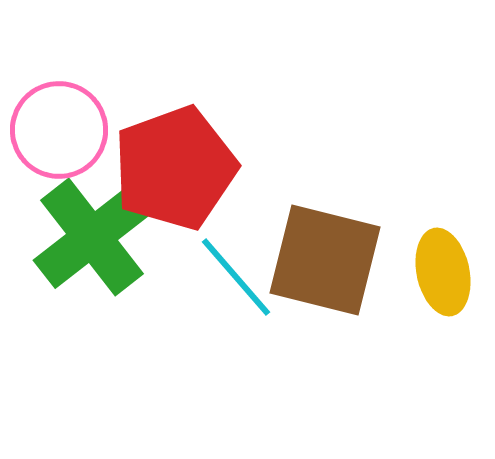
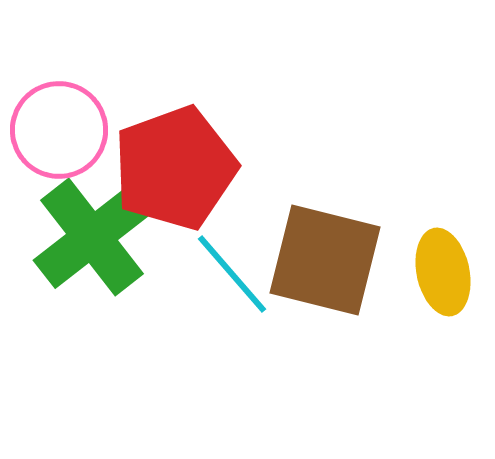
cyan line: moved 4 px left, 3 px up
